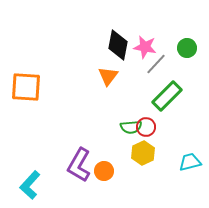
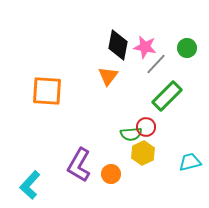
orange square: moved 21 px right, 4 px down
green semicircle: moved 7 px down
orange circle: moved 7 px right, 3 px down
